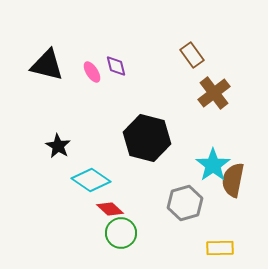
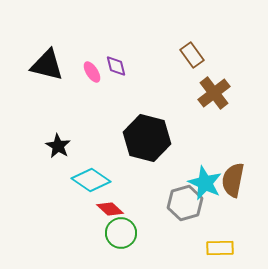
cyan star: moved 8 px left, 18 px down; rotated 12 degrees counterclockwise
